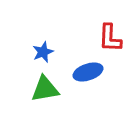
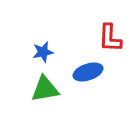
blue star: rotated 10 degrees clockwise
